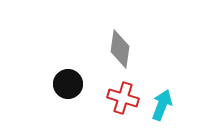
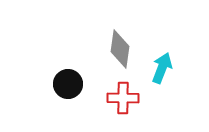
red cross: rotated 16 degrees counterclockwise
cyan arrow: moved 37 px up
